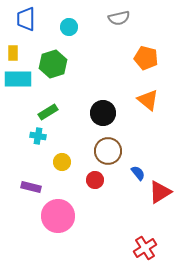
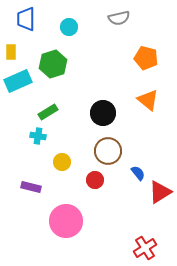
yellow rectangle: moved 2 px left, 1 px up
cyan rectangle: moved 2 px down; rotated 24 degrees counterclockwise
pink circle: moved 8 px right, 5 px down
